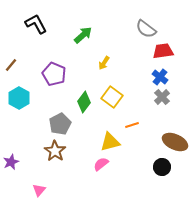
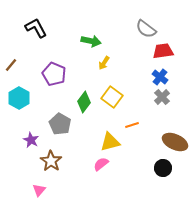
black L-shape: moved 4 px down
green arrow: moved 8 px right, 6 px down; rotated 54 degrees clockwise
gray pentagon: rotated 15 degrees counterclockwise
brown star: moved 4 px left, 10 px down
purple star: moved 20 px right, 22 px up; rotated 21 degrees counterclockwise
black circle: moved 1 px right, 1 px down
